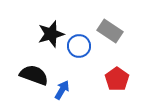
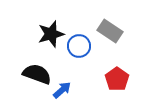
black semicircle: moved 3 px right, 1 px up
blue arrow: rotated 18 degrees clockwise
